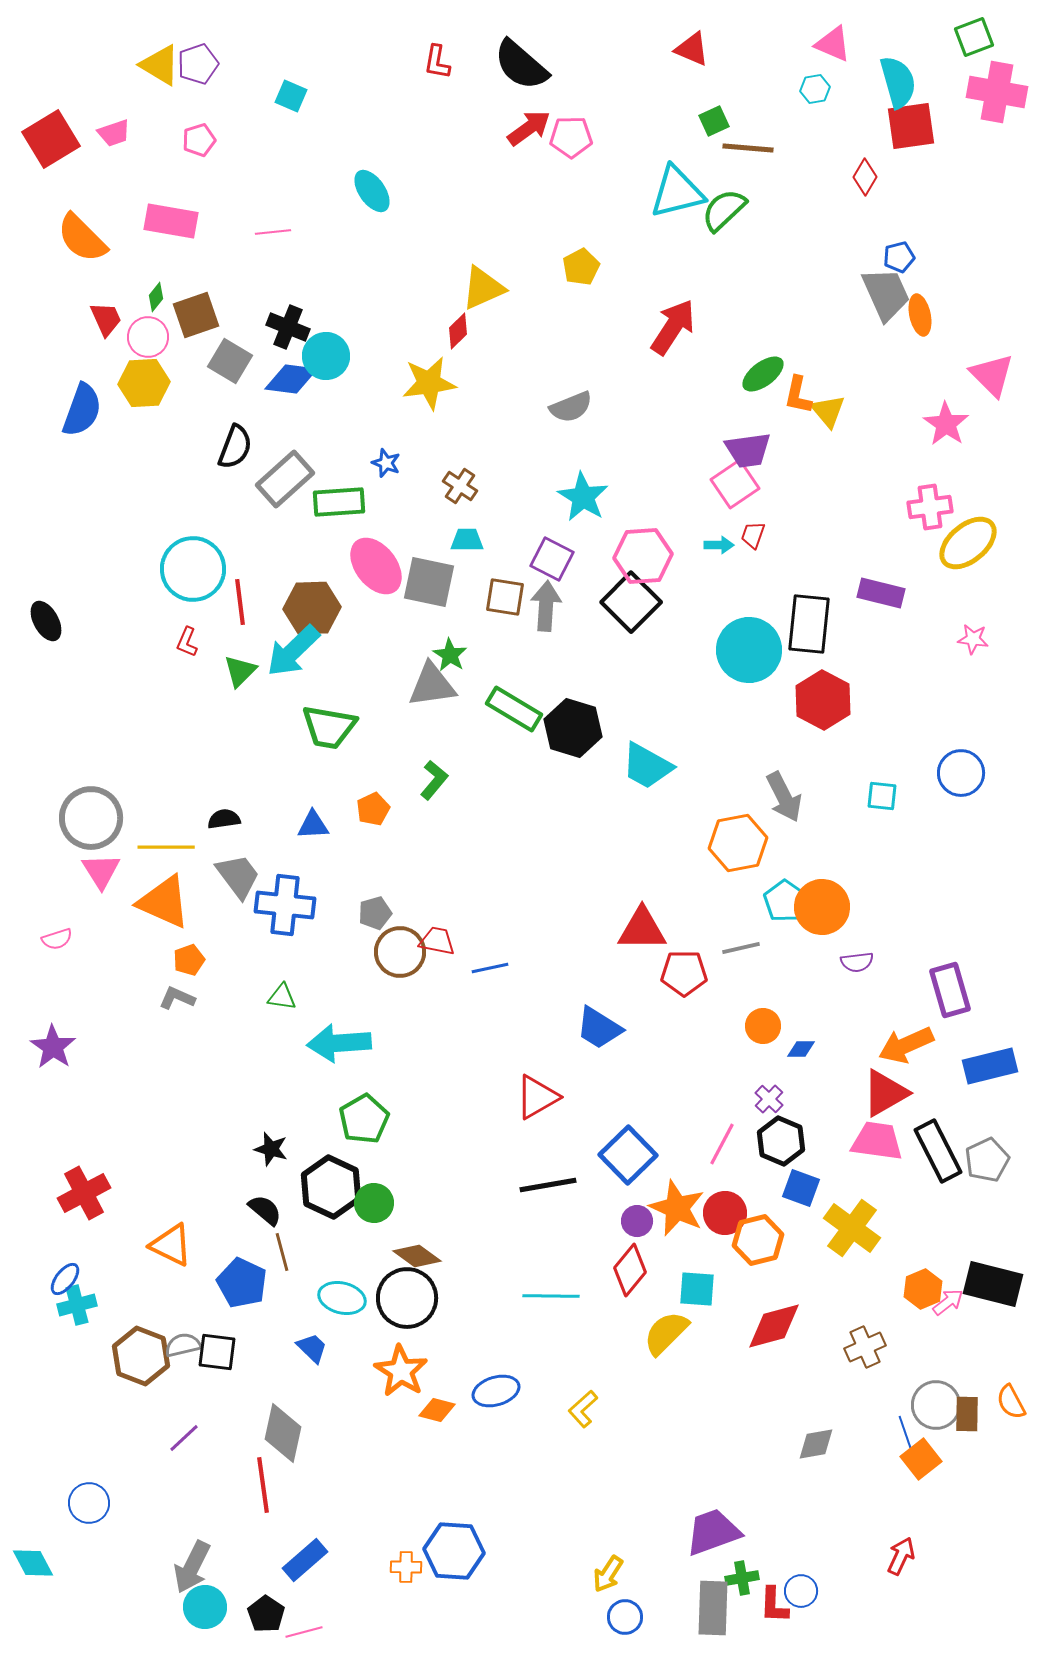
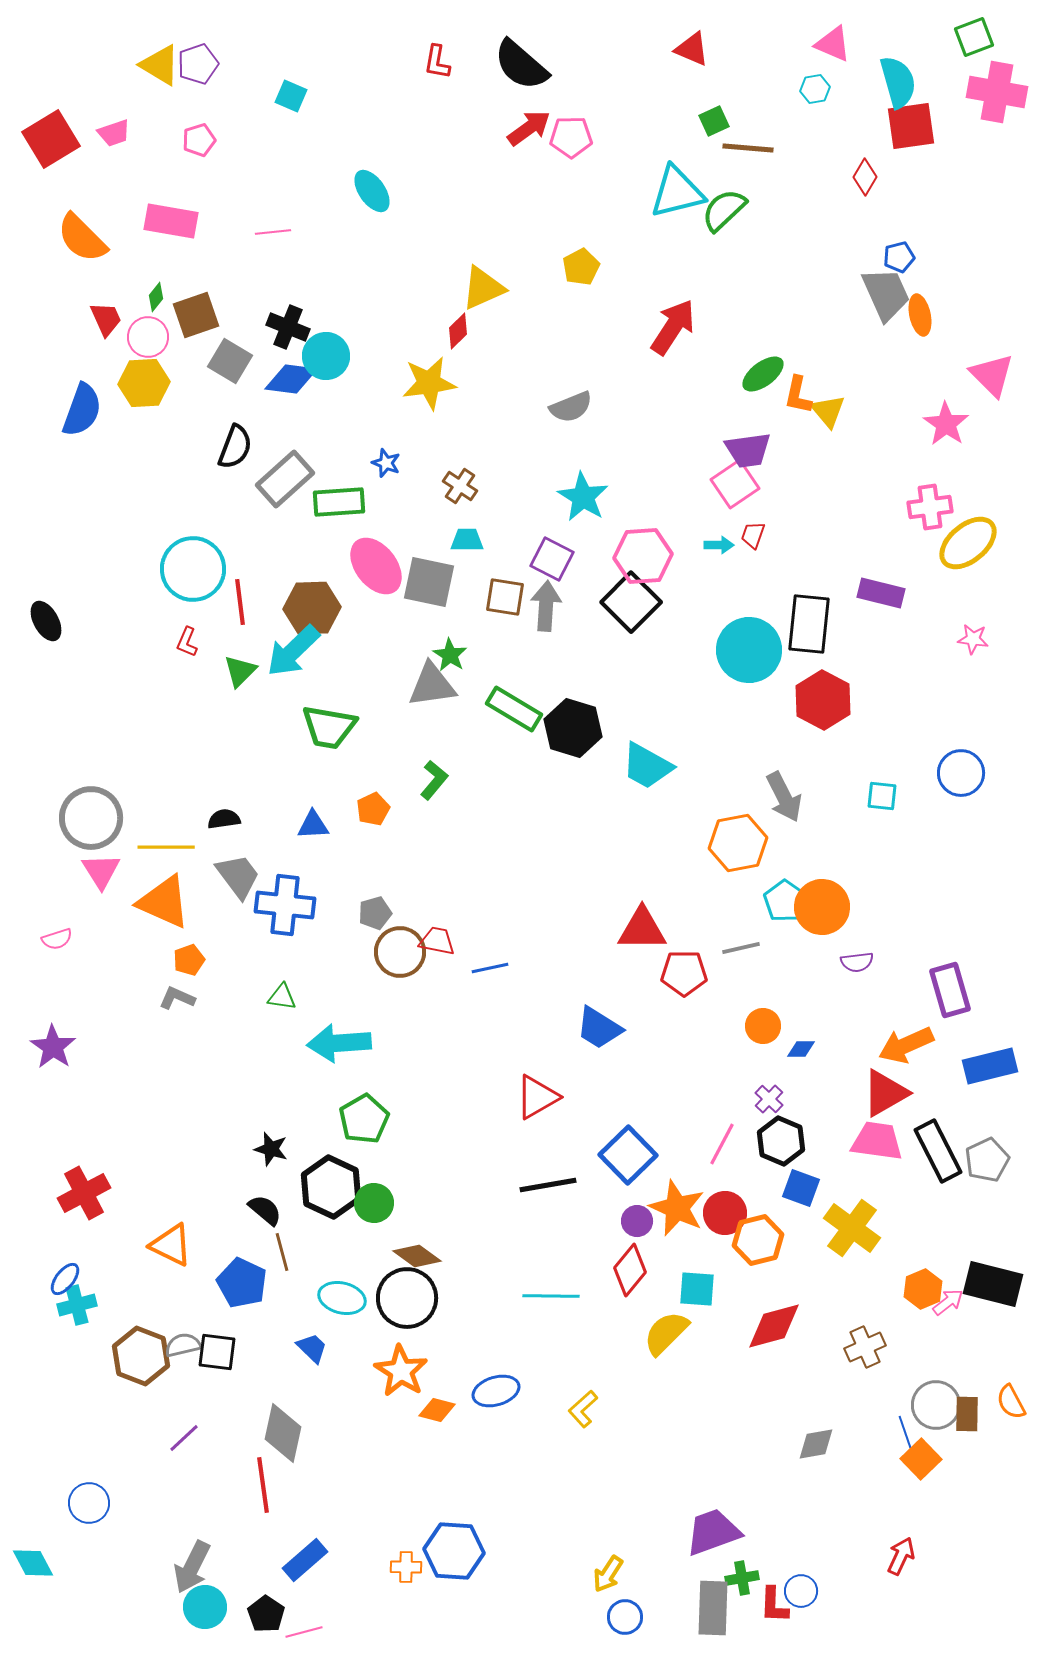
orange square at (921, 1459): rotated 6 degrees counterclockwise
